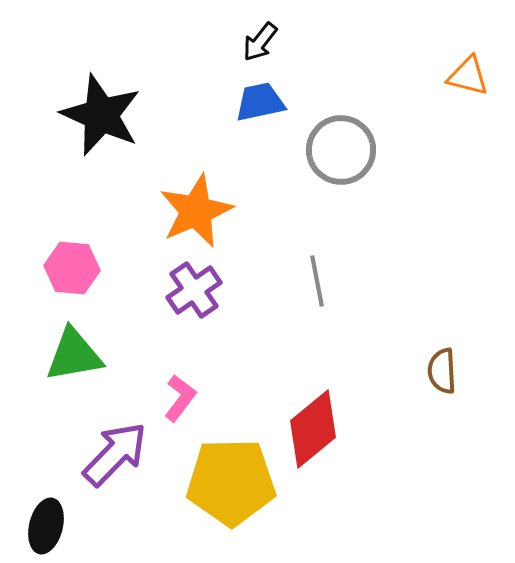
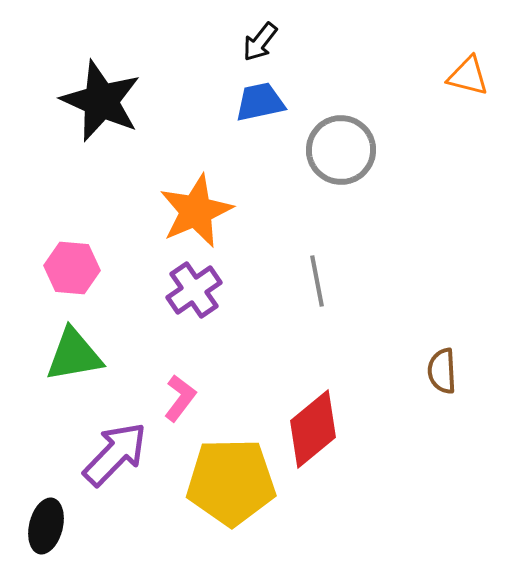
black star: moved 14 px up
